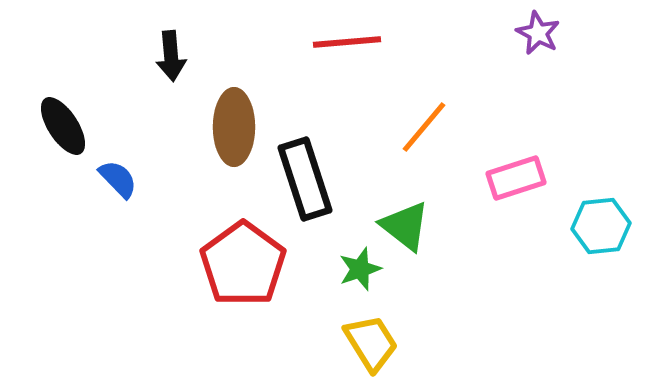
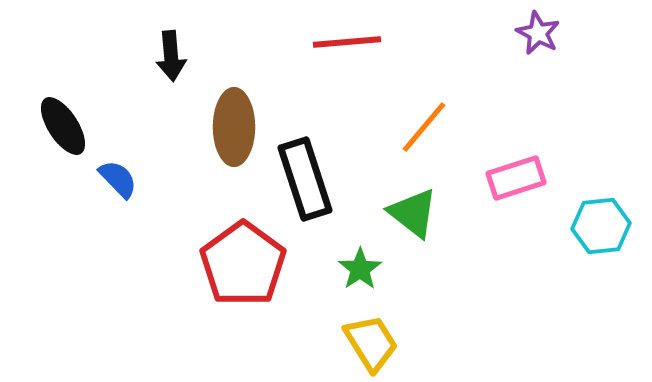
green triangle: moved 8 px right, 13 px up
green star: rotated 15 degrees counterclockwise
